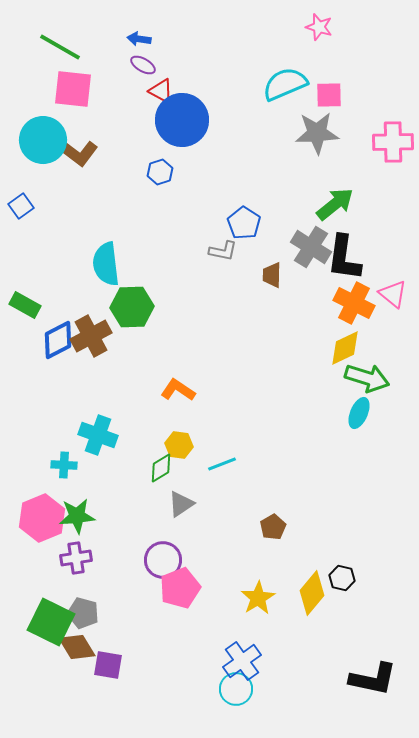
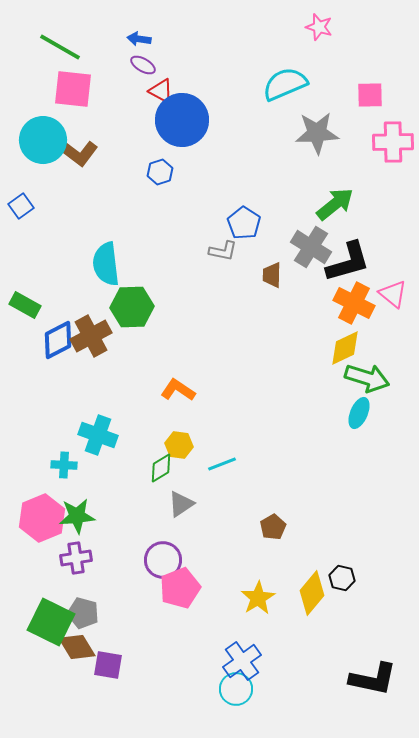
pink square at (329, 95): moved 41 px right
black L-shape at (344, 258): moved 4 px right, 4 px down; rotated 114 degrees counterclockwise
